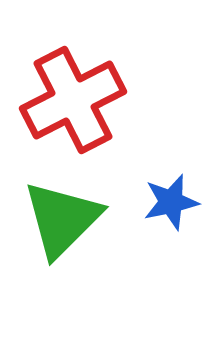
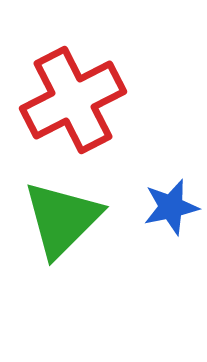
blue star: moved 5 px down
